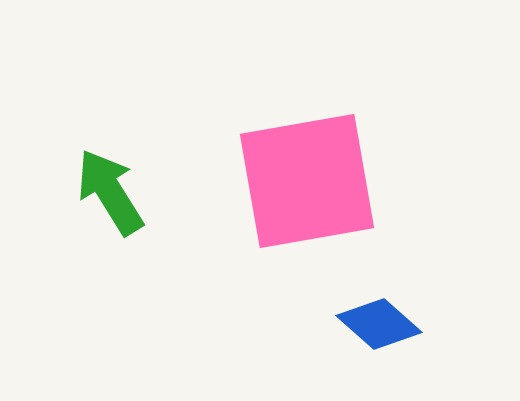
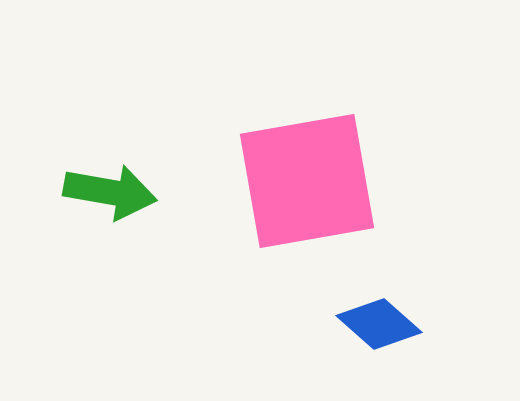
green arrow: rotated 132 degrees clockwise
